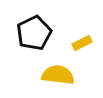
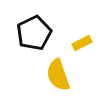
yellow semicircle: rotated 116 degrees counterclockwise
